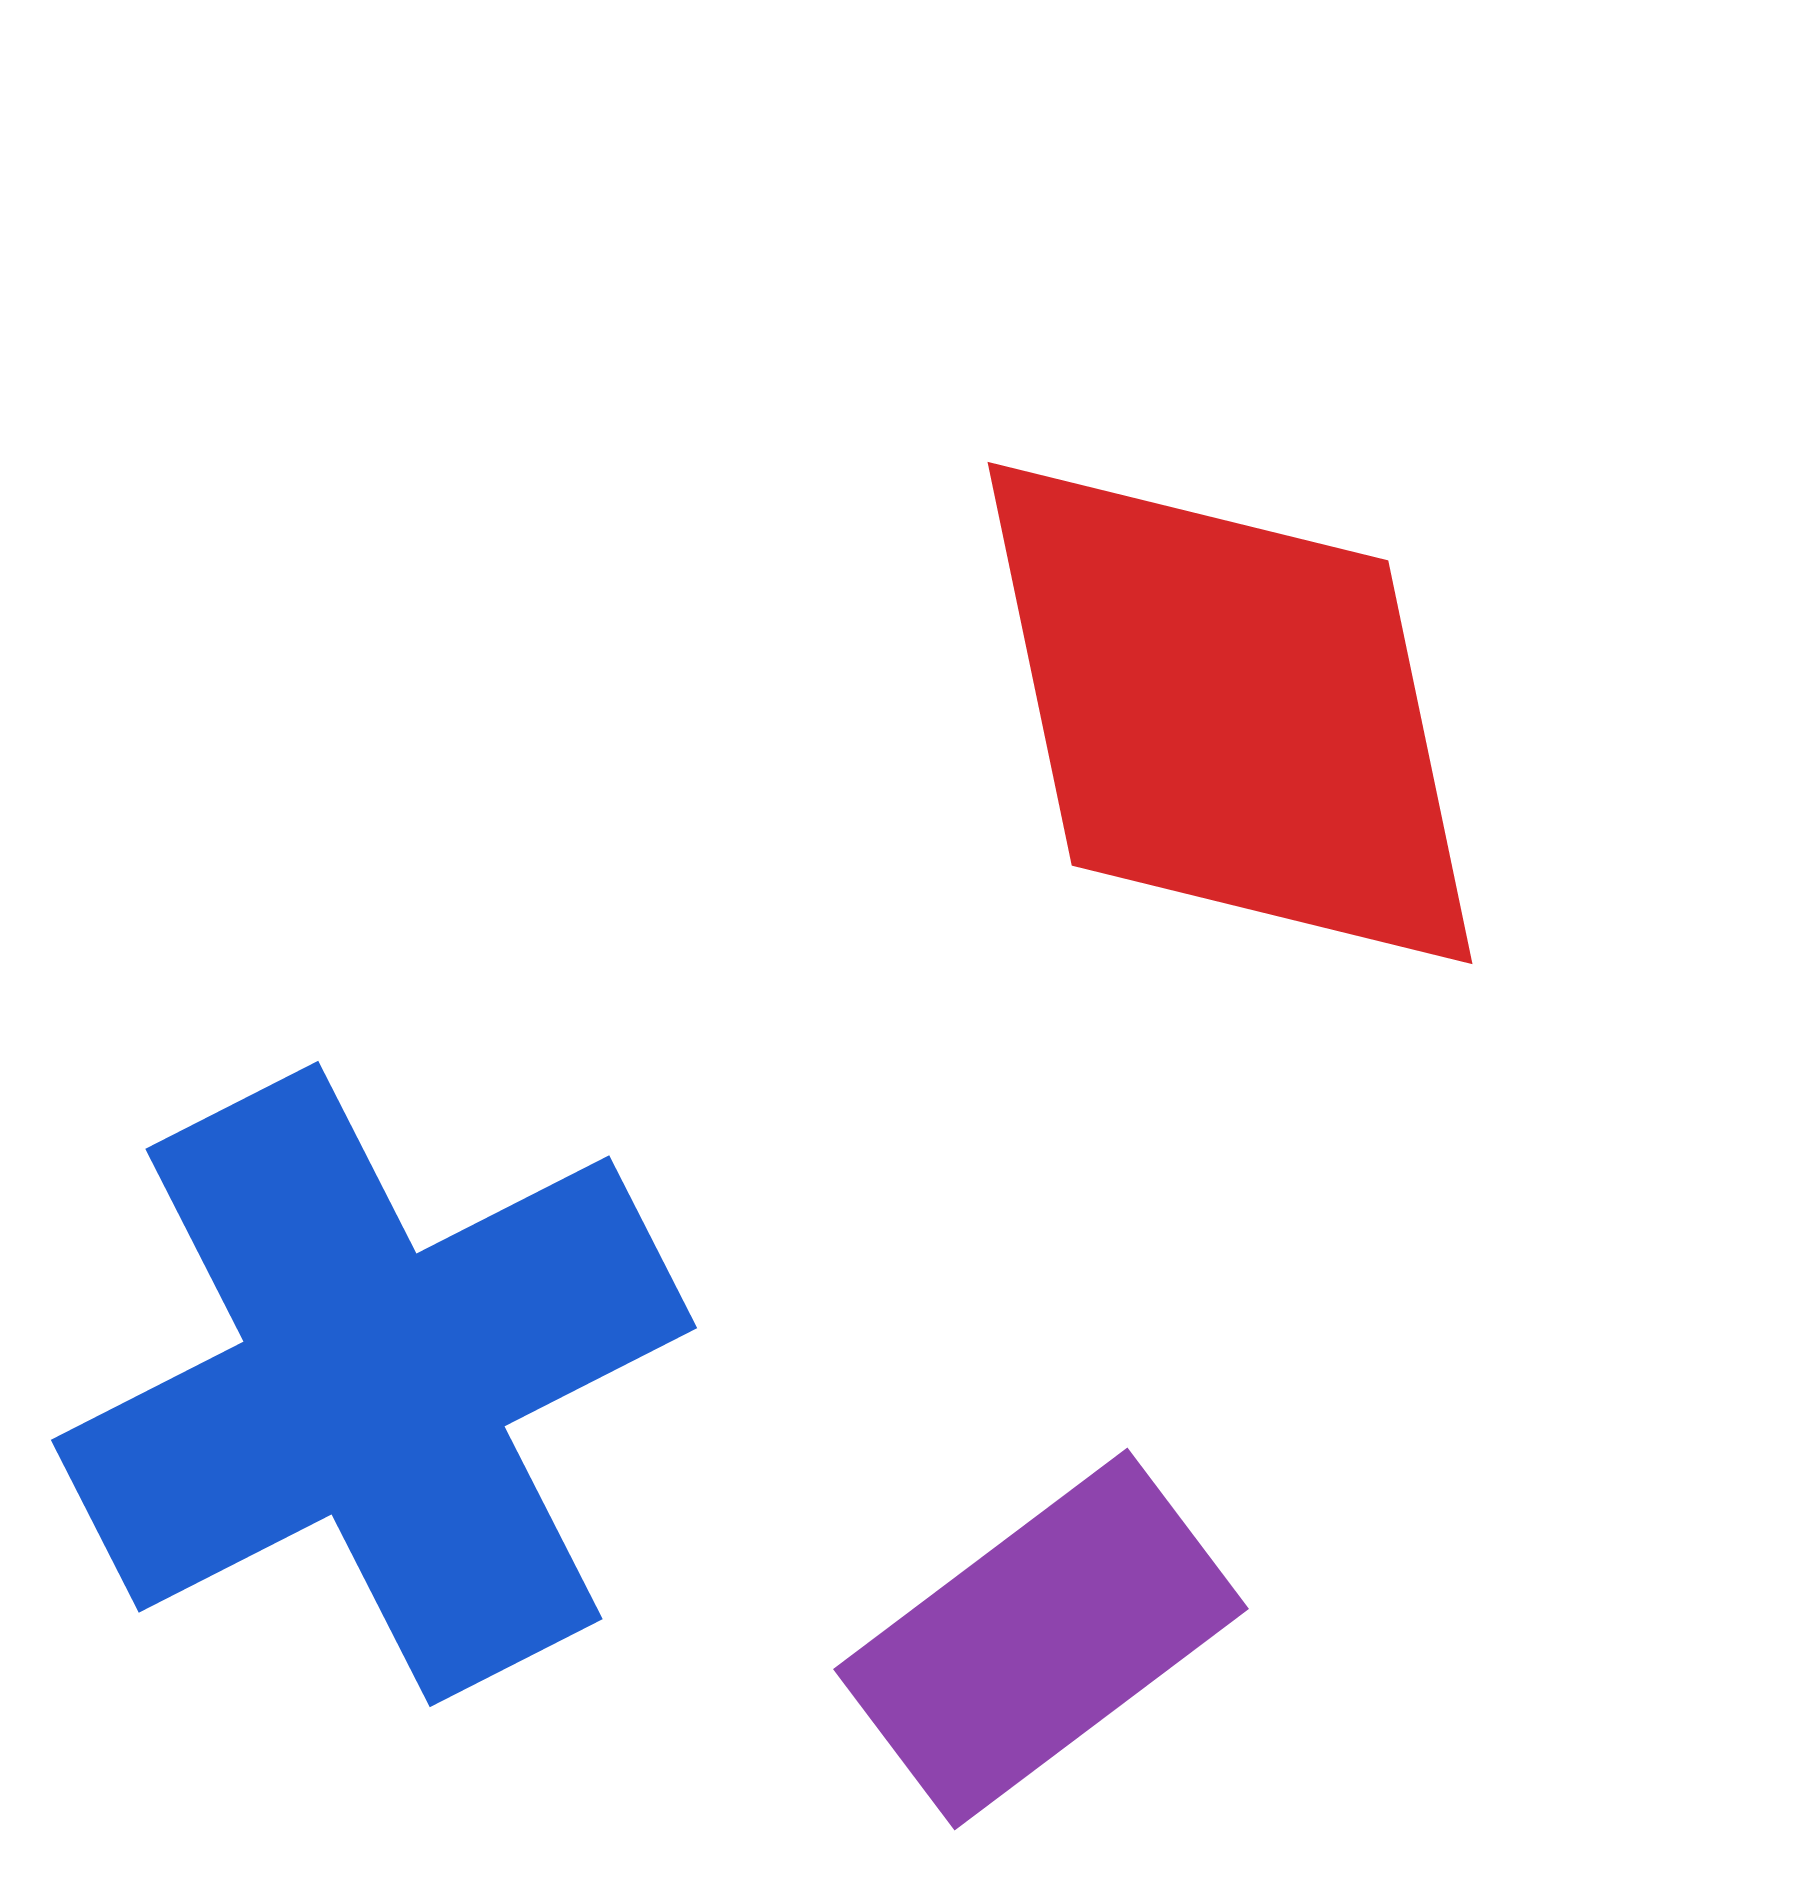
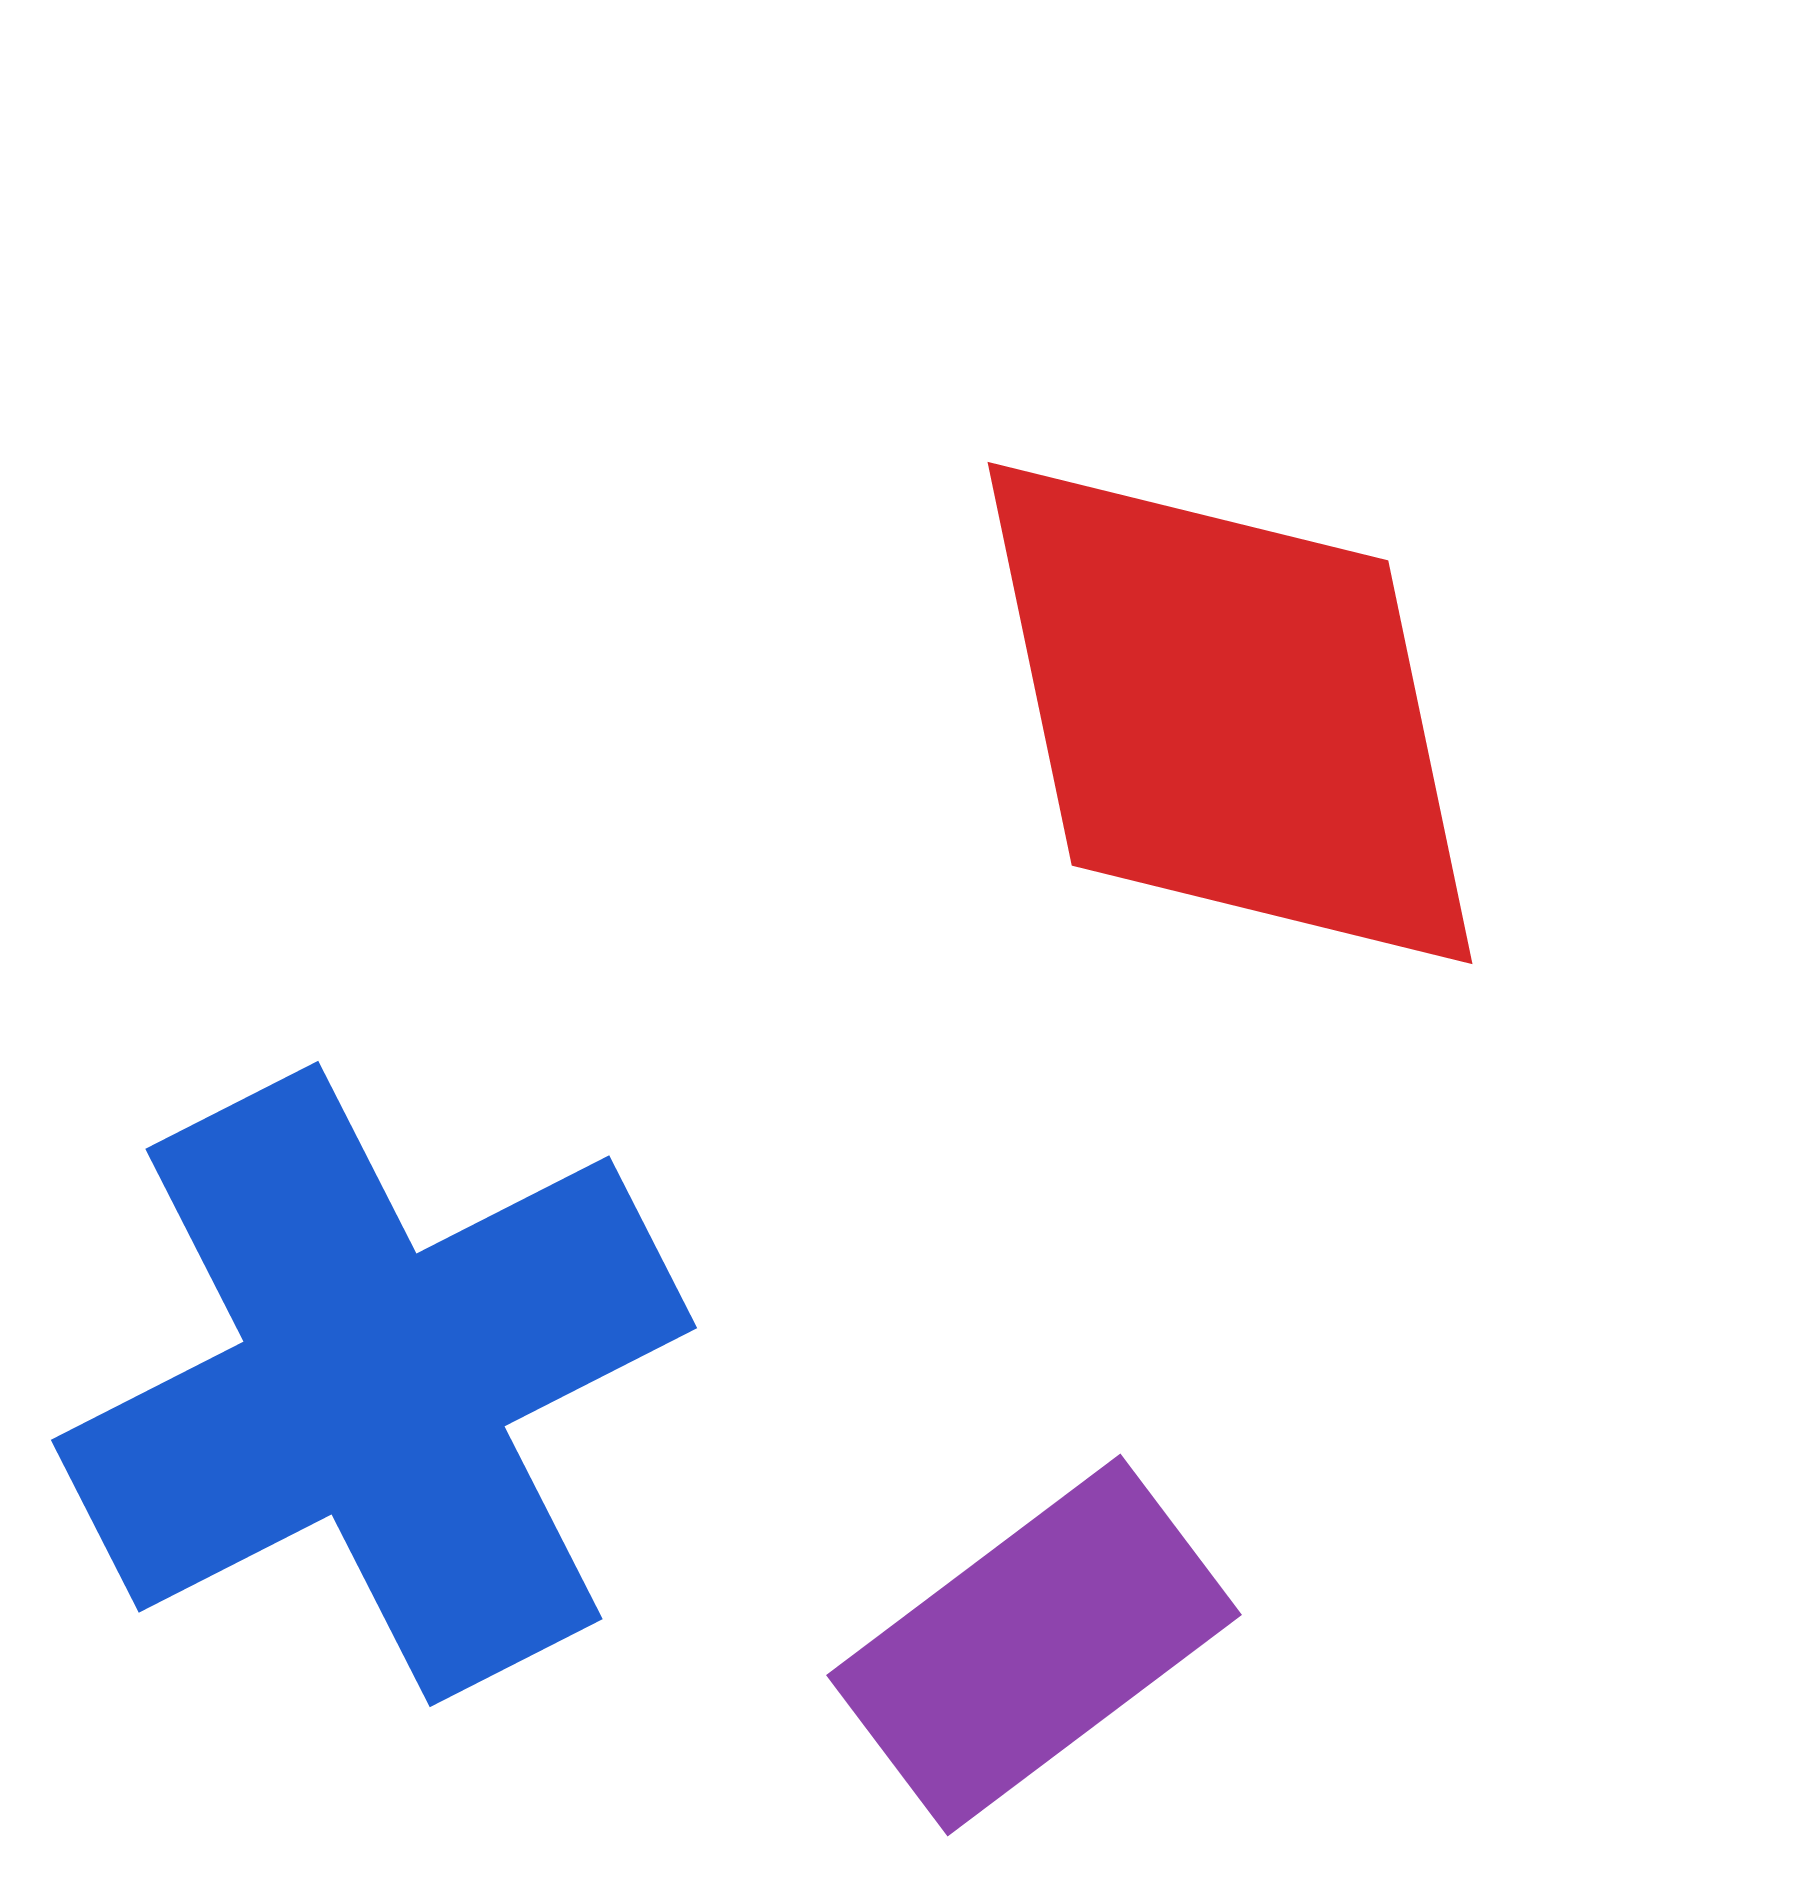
purple rectangle: moved 7 px left, 6 px down
